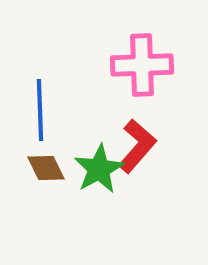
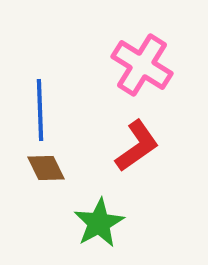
pink cross: rotated 34 degrees clockwise
red L-shape: rotated 14 degrees clockwise
green star: moved 54 px down
